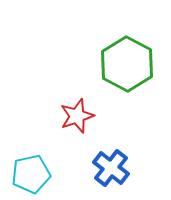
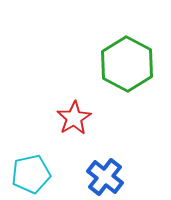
red star: moved 3 px left, 2 px down; rotated 12 degrees counterclockwise
blue cross: moved 6 px left, 9 px down
